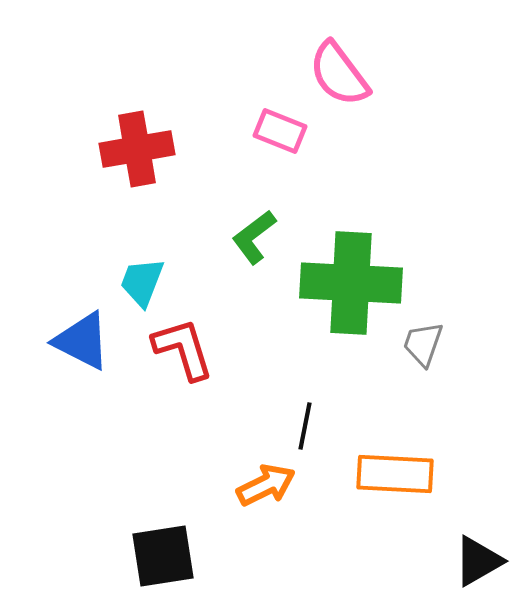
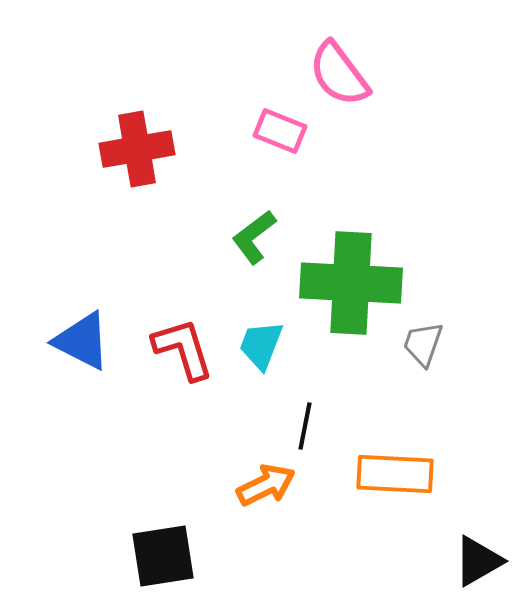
cyan trapezoid: moved 119 px right, 63 px down
